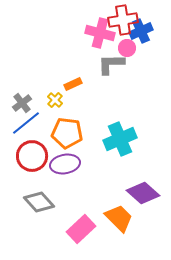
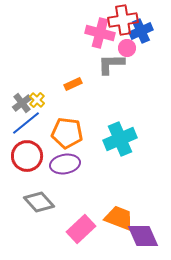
yellow cross: moved 18 px left
red circle: moved 5 px left
purple diamond: moved 43 px down; rotated 24 degrees clockwise
orange trapezoid: rotated 24 degrees counterclockwise
